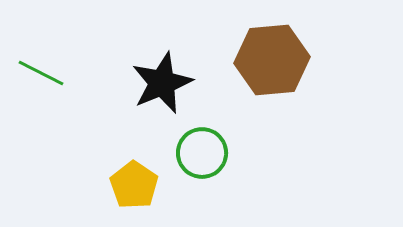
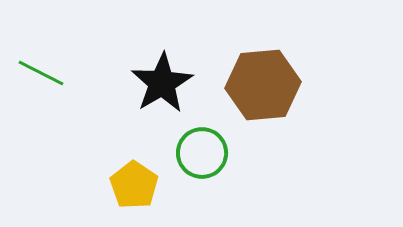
brown hexagon: moved 9 px left, 25 px down
black star: rotated 8 degrees counterclockwise
